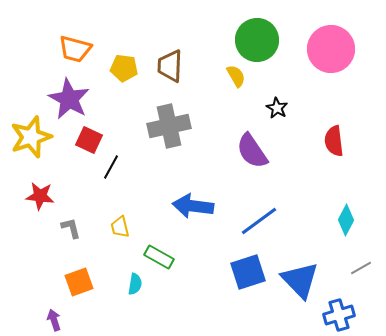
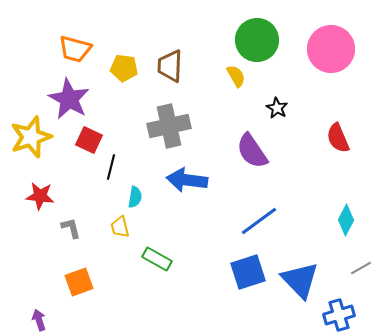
red semicircle: moved 4 px right, 3 px up; rotated 16 degrees counterclockwise
black line: rotated 15 degrees counterclockwise
blue arrow: moved 6 px left, 26 px up
green rectangle: moved 2 px left, 2 px down
cyan semicircle: moved 87 px up
purple arrow: moved 15 px left
